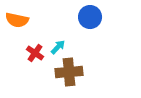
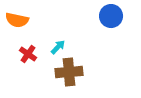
blue circle: moved 21 px right, 1 px up
red cross: moved 7 px left, 1 px down
